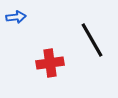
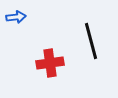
black line: moved 1 px left, 1 px down; rotated 15 degrees clockwise
